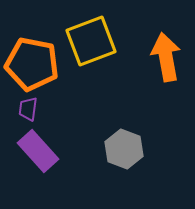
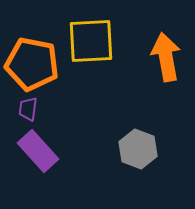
yellow square: rotated 18 degrees clockwise
gray hexagon: moved 14 px right
